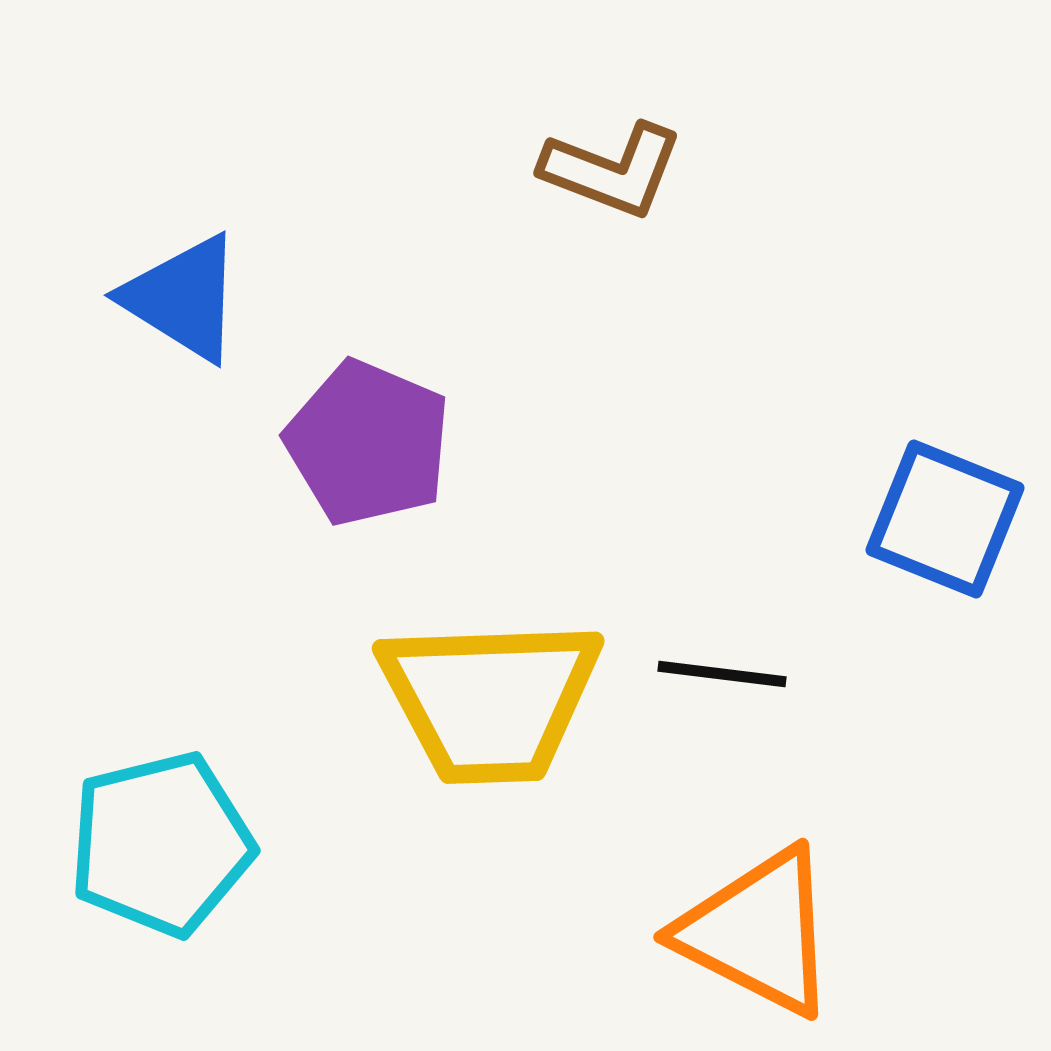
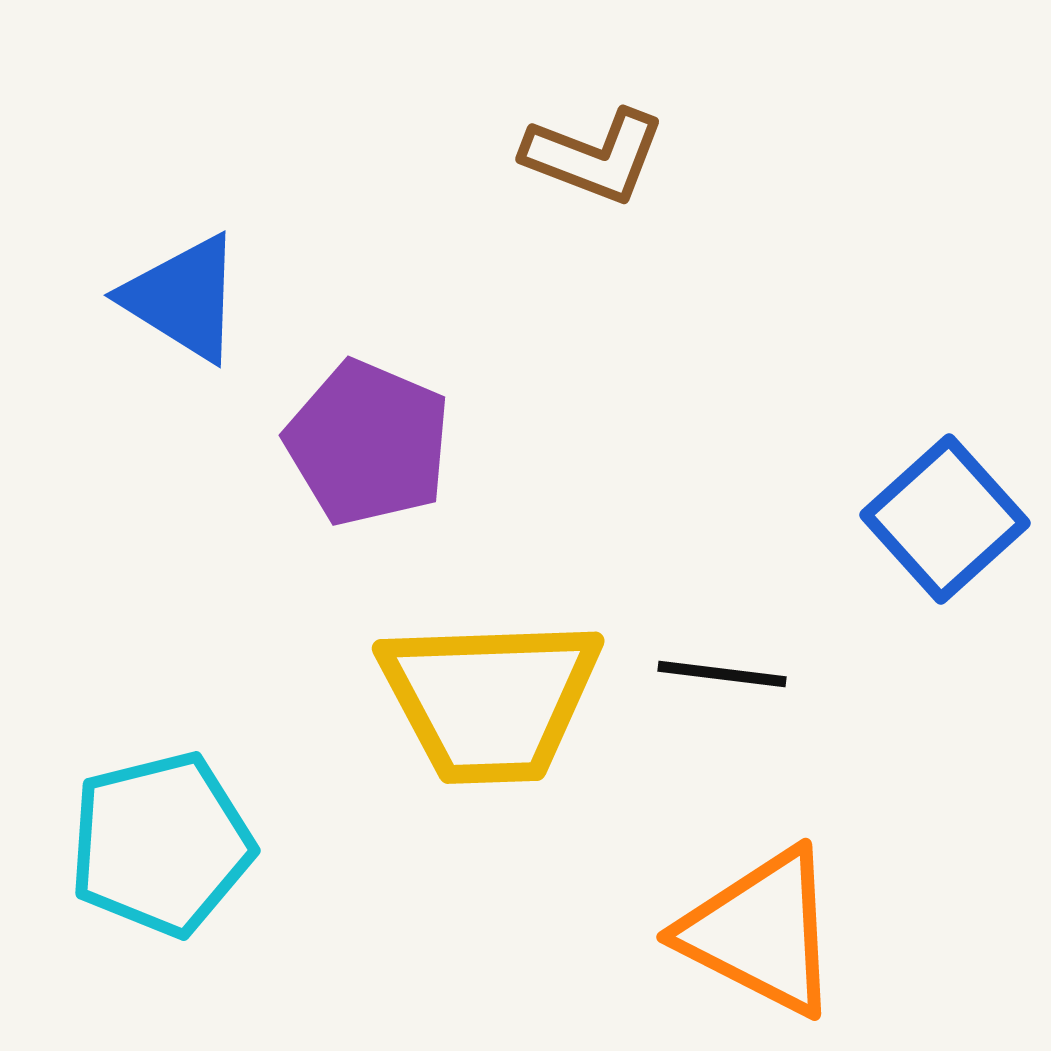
brown L-shape: moved 18 px left, 14 px up
blue square: rotated 26 degrees clockwise
orange triangle: moved 3 px right
